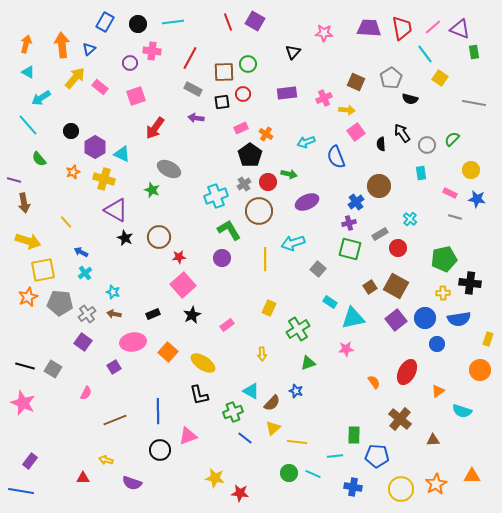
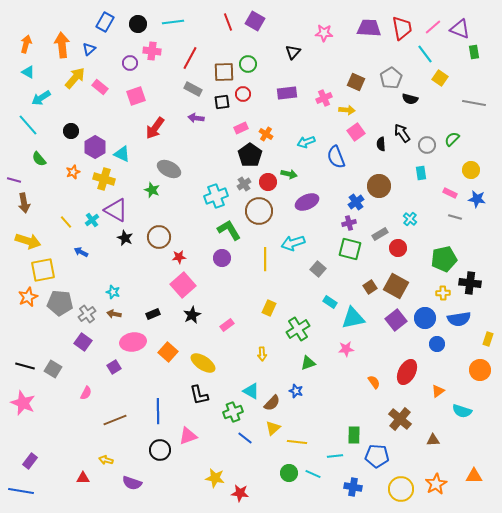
cyan cross at (85, 273): moved 7 px right, 53 px up
orange triangle at (472, 476): moved 2 px right
